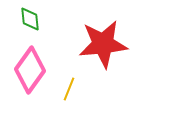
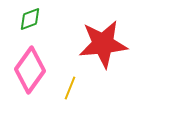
green diamond: rotated 75 degrees clockwise
yellow line: moved 1 px right, 1 px up
